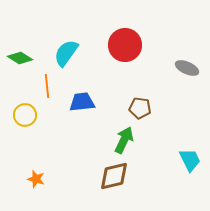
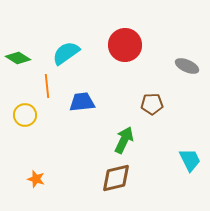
cyan semicircle: rotated 20 degrees clockwise
green diamond: moved 2 px left
gray ellipse: moved 2 px up
brown pentagon: moved 12 px right, 4 px up; rotated 10 degrees counterclockwise
brown diamond: moved 2 px right, 2 px down
